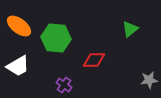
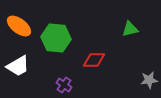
green triangle: rotated 24 degrees clockwise
